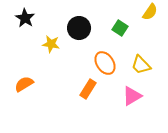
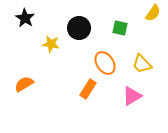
yellow semicircle: moved 3 px right, 1 px down
green square: rotated 21 degrees counterclockwise
yellow trapezoid: moved 1 px right, 1 px up
